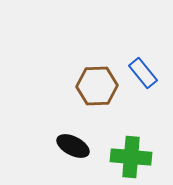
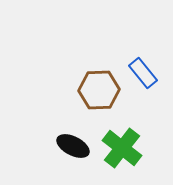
brown hexagon: moved 2 px right, 4 px down
green cross: moved 9 px left, 9 px up; rotated 33 degrees clockwise
